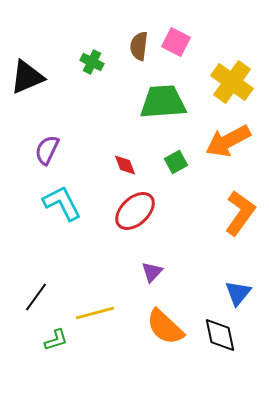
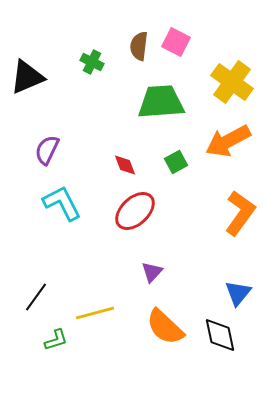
green trapezoid: moved 2 px left
